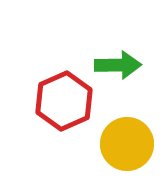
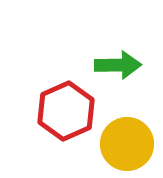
red hexagon: moved 2 px right, 10 px down
